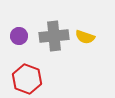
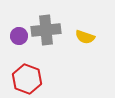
gray cross: moved 8 px left, 6 px up
